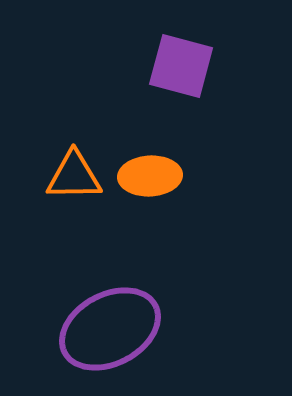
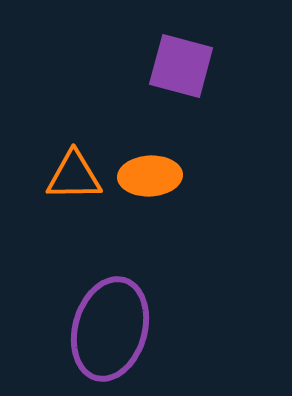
purple ellipse: rotated 46 degrees counterclockwise
